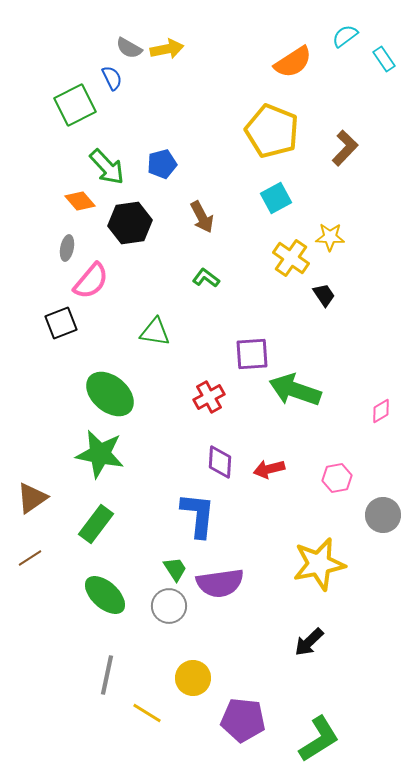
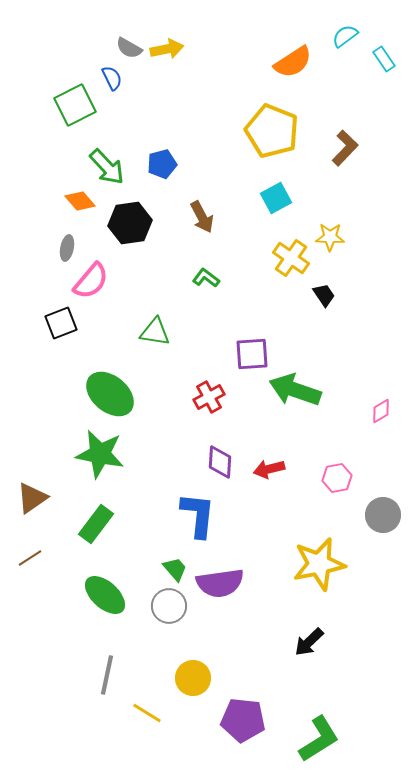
green trapezoid at (175, 569): rotated 8 degrees counterclockwise
